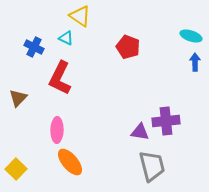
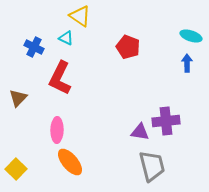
blue arrow: moved 8 px left, 1 px down
